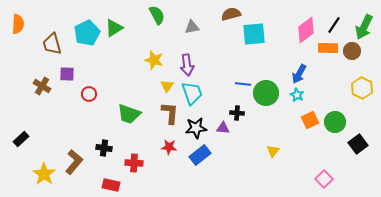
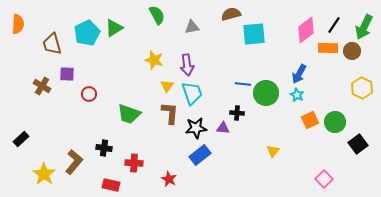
red star at (169, 147): moved 32 px down; rotated 21 degrees clockwise
